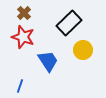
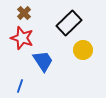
red star: moved 1 px left, 1 px down
blue trapezoid: moved 5 px left
